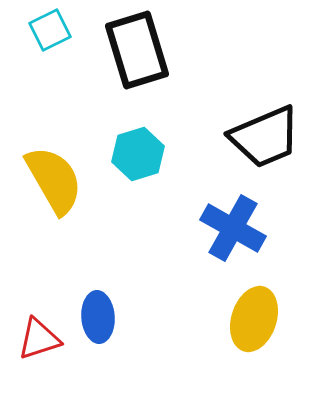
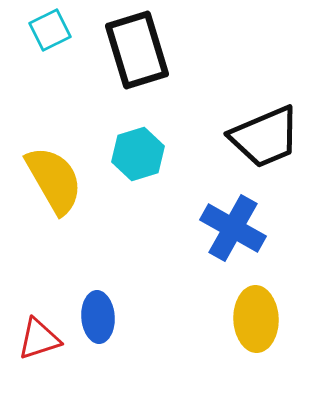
yellow ellipse: moved 2 px right; rotated 20 degrees counterclockwise
